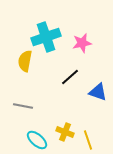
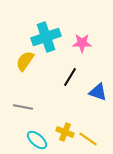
pink star: rotated 12 degrees clockwise
yellow semicircle: rotated 25 degrees clockwise
black line: rotated 18 degrees counterclockwise
gray line: moved 1 px down
yellow line: moved 1 px up; rotated 36 degrees counterclockwise
